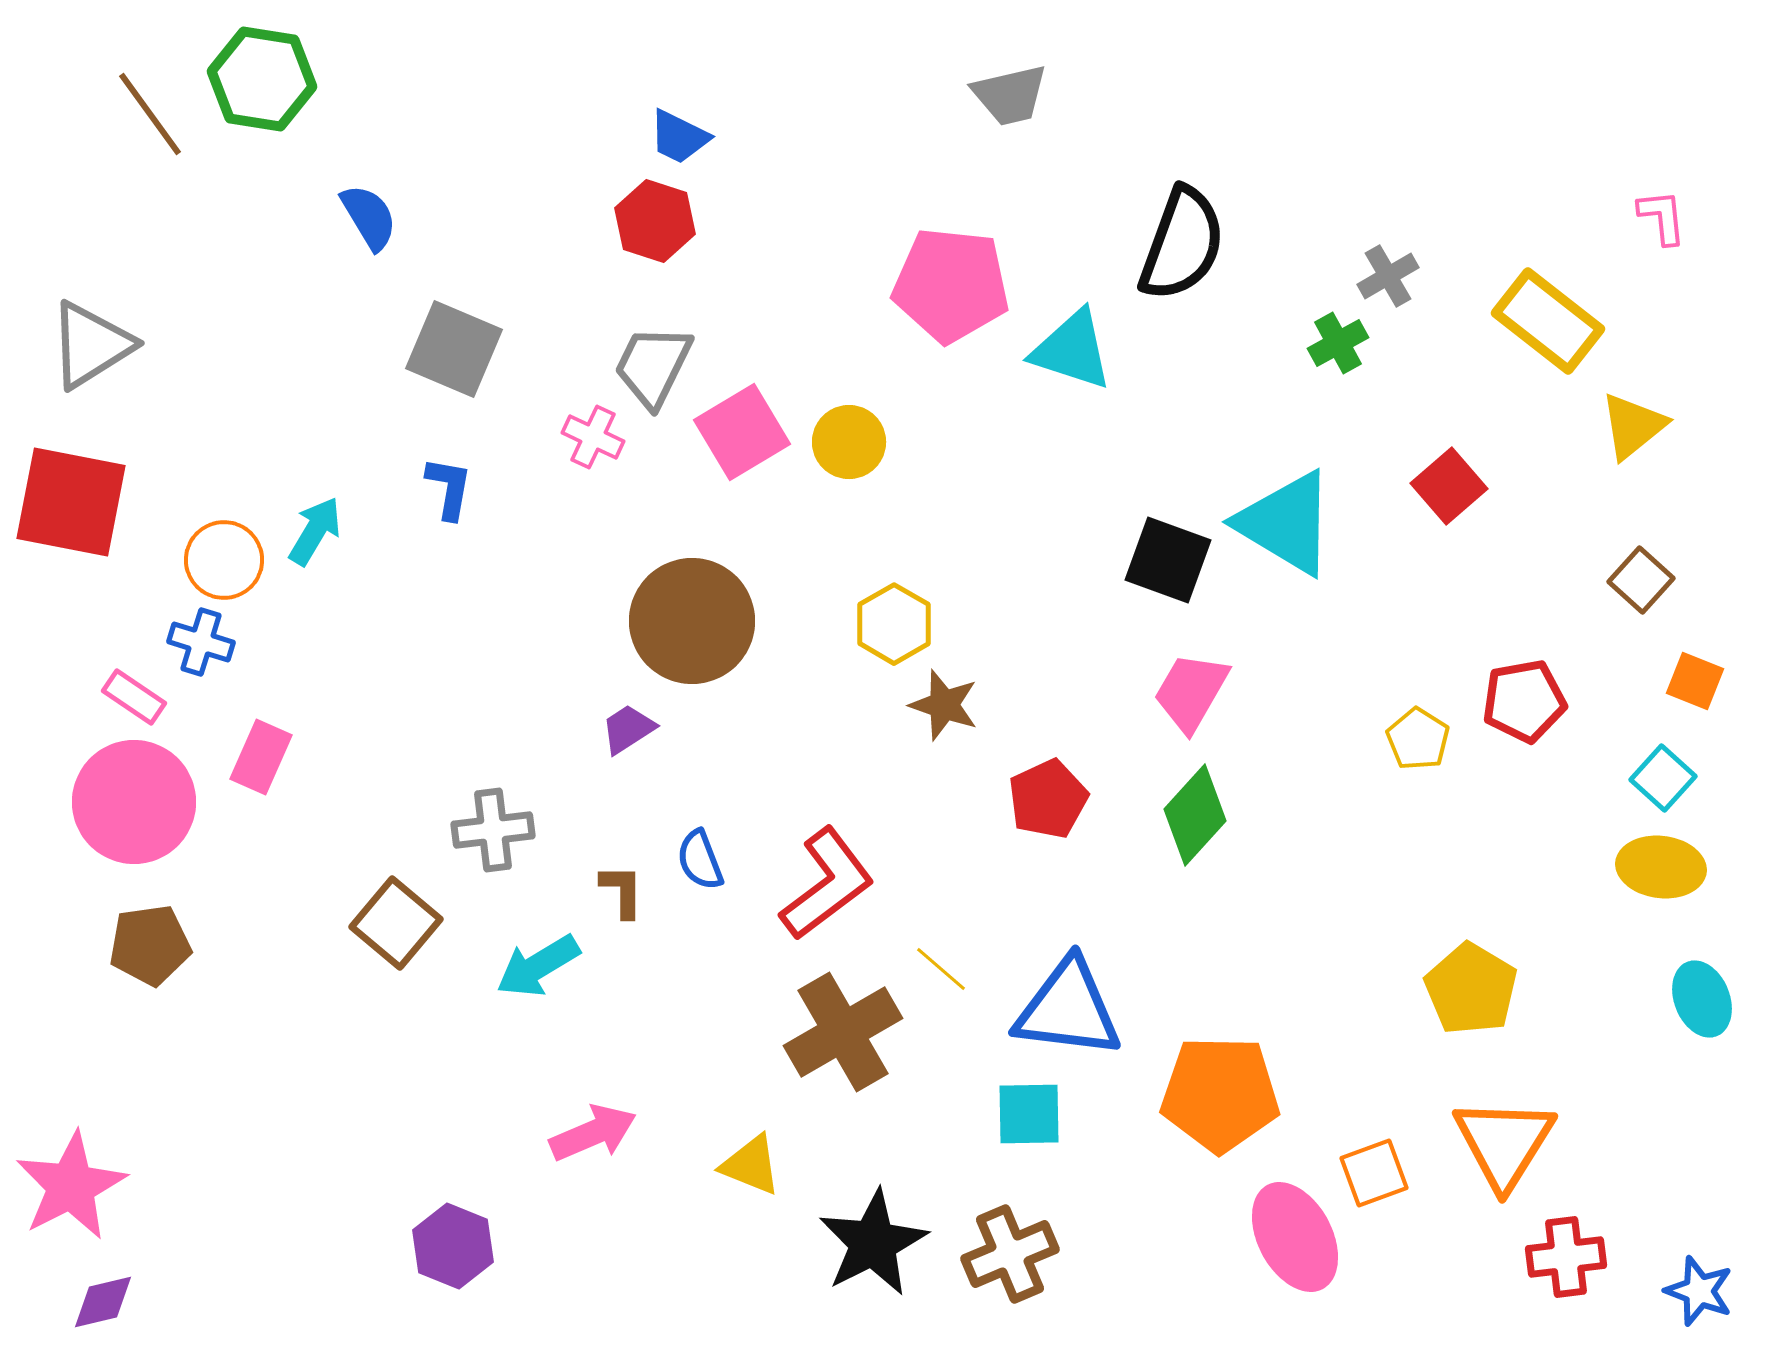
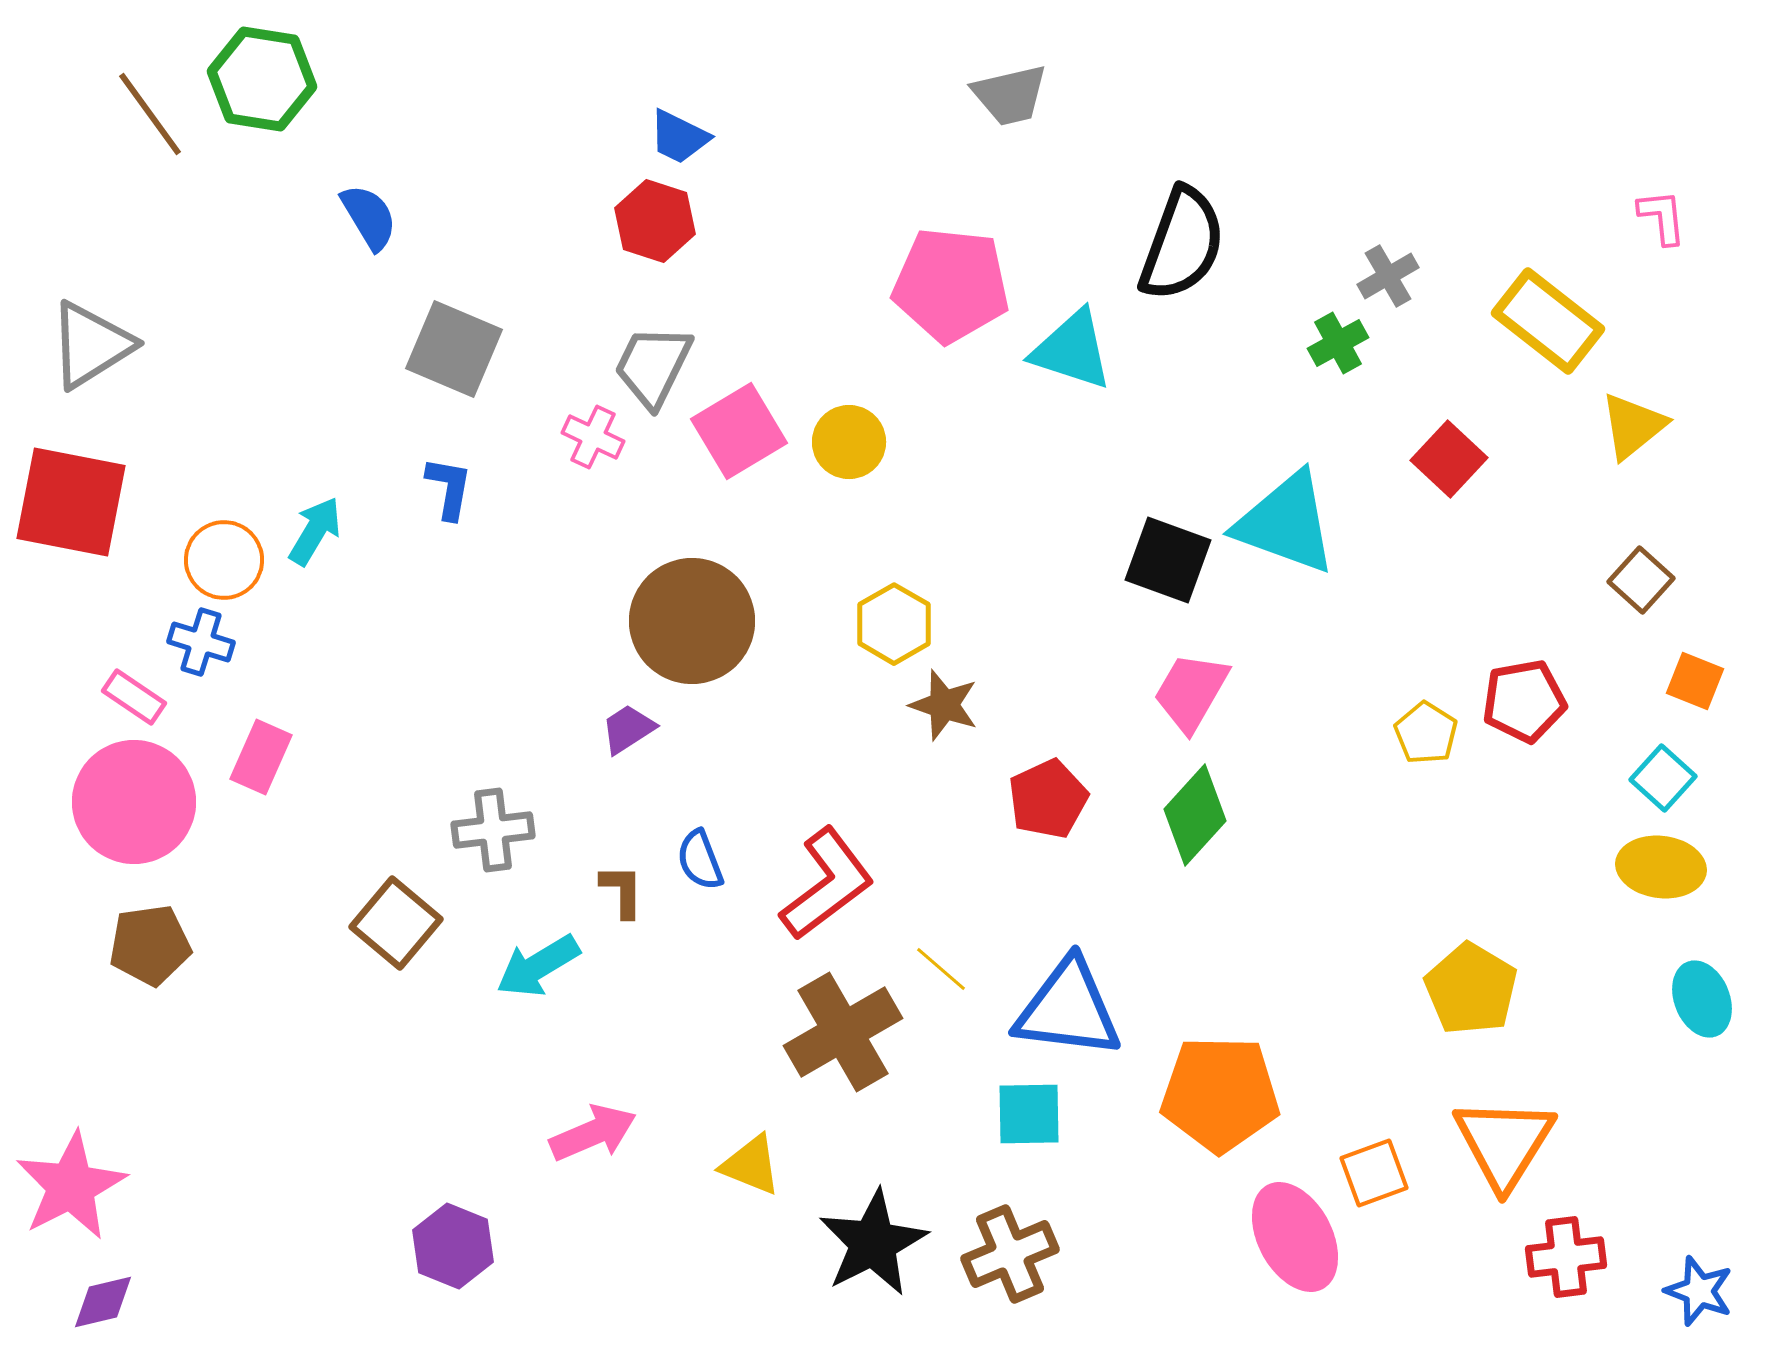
pink square at (742, 432): moved 3 px left, 1 px up
red square at (1449, 486): moved 27 px up; rotated 6 degrees counterclockwise
cyan triangle at (1286, 523): rotated 11 degrees counterclockwise
yellow pentagon at (1418, 739): moved 8 px right, 6 px up
